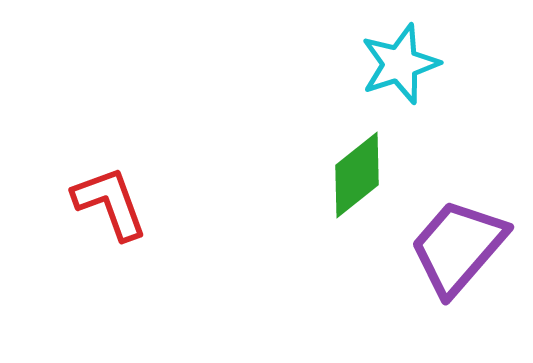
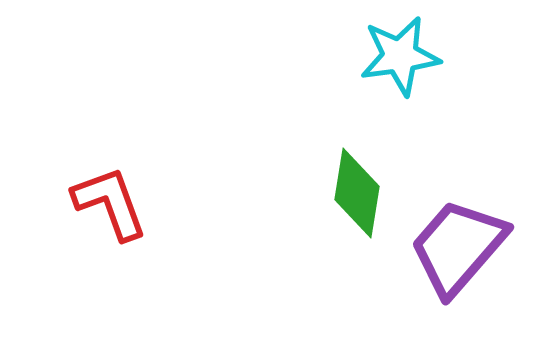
cyan star: moved 8 px up; rotated 10 degrees clockwise
green diamond: moved 18 px down; rotated 42 degrees counterclockwise
